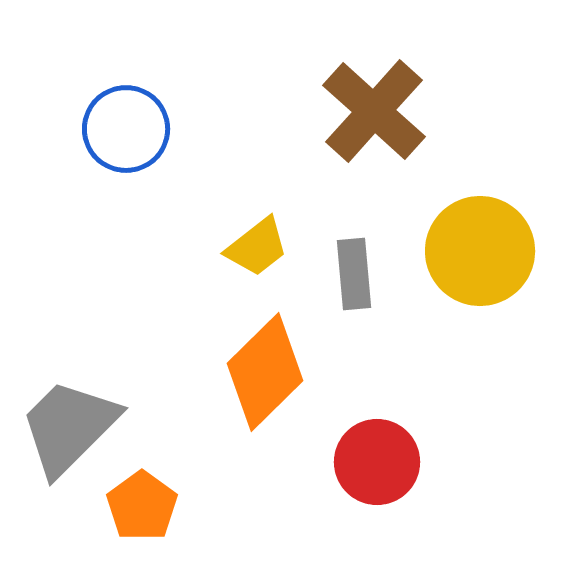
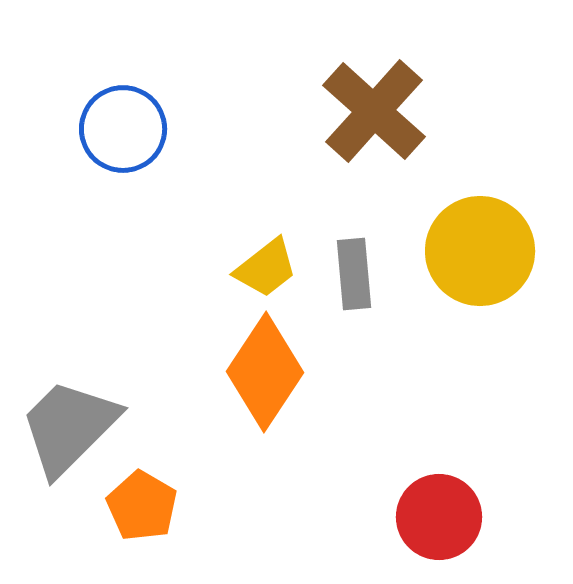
blue circle: moved 3 px left
yellow trapezoid: moved 9 px right, 21 px down
orange diamond: rotated 12 degrees counterclockwise
red circle: moved 62 px right, 55 px down
orange pentagon: rotated 6 degrees counterclockwise
